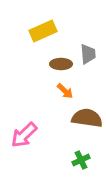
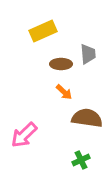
orange arrow: moved 1 px left, 1 px down
